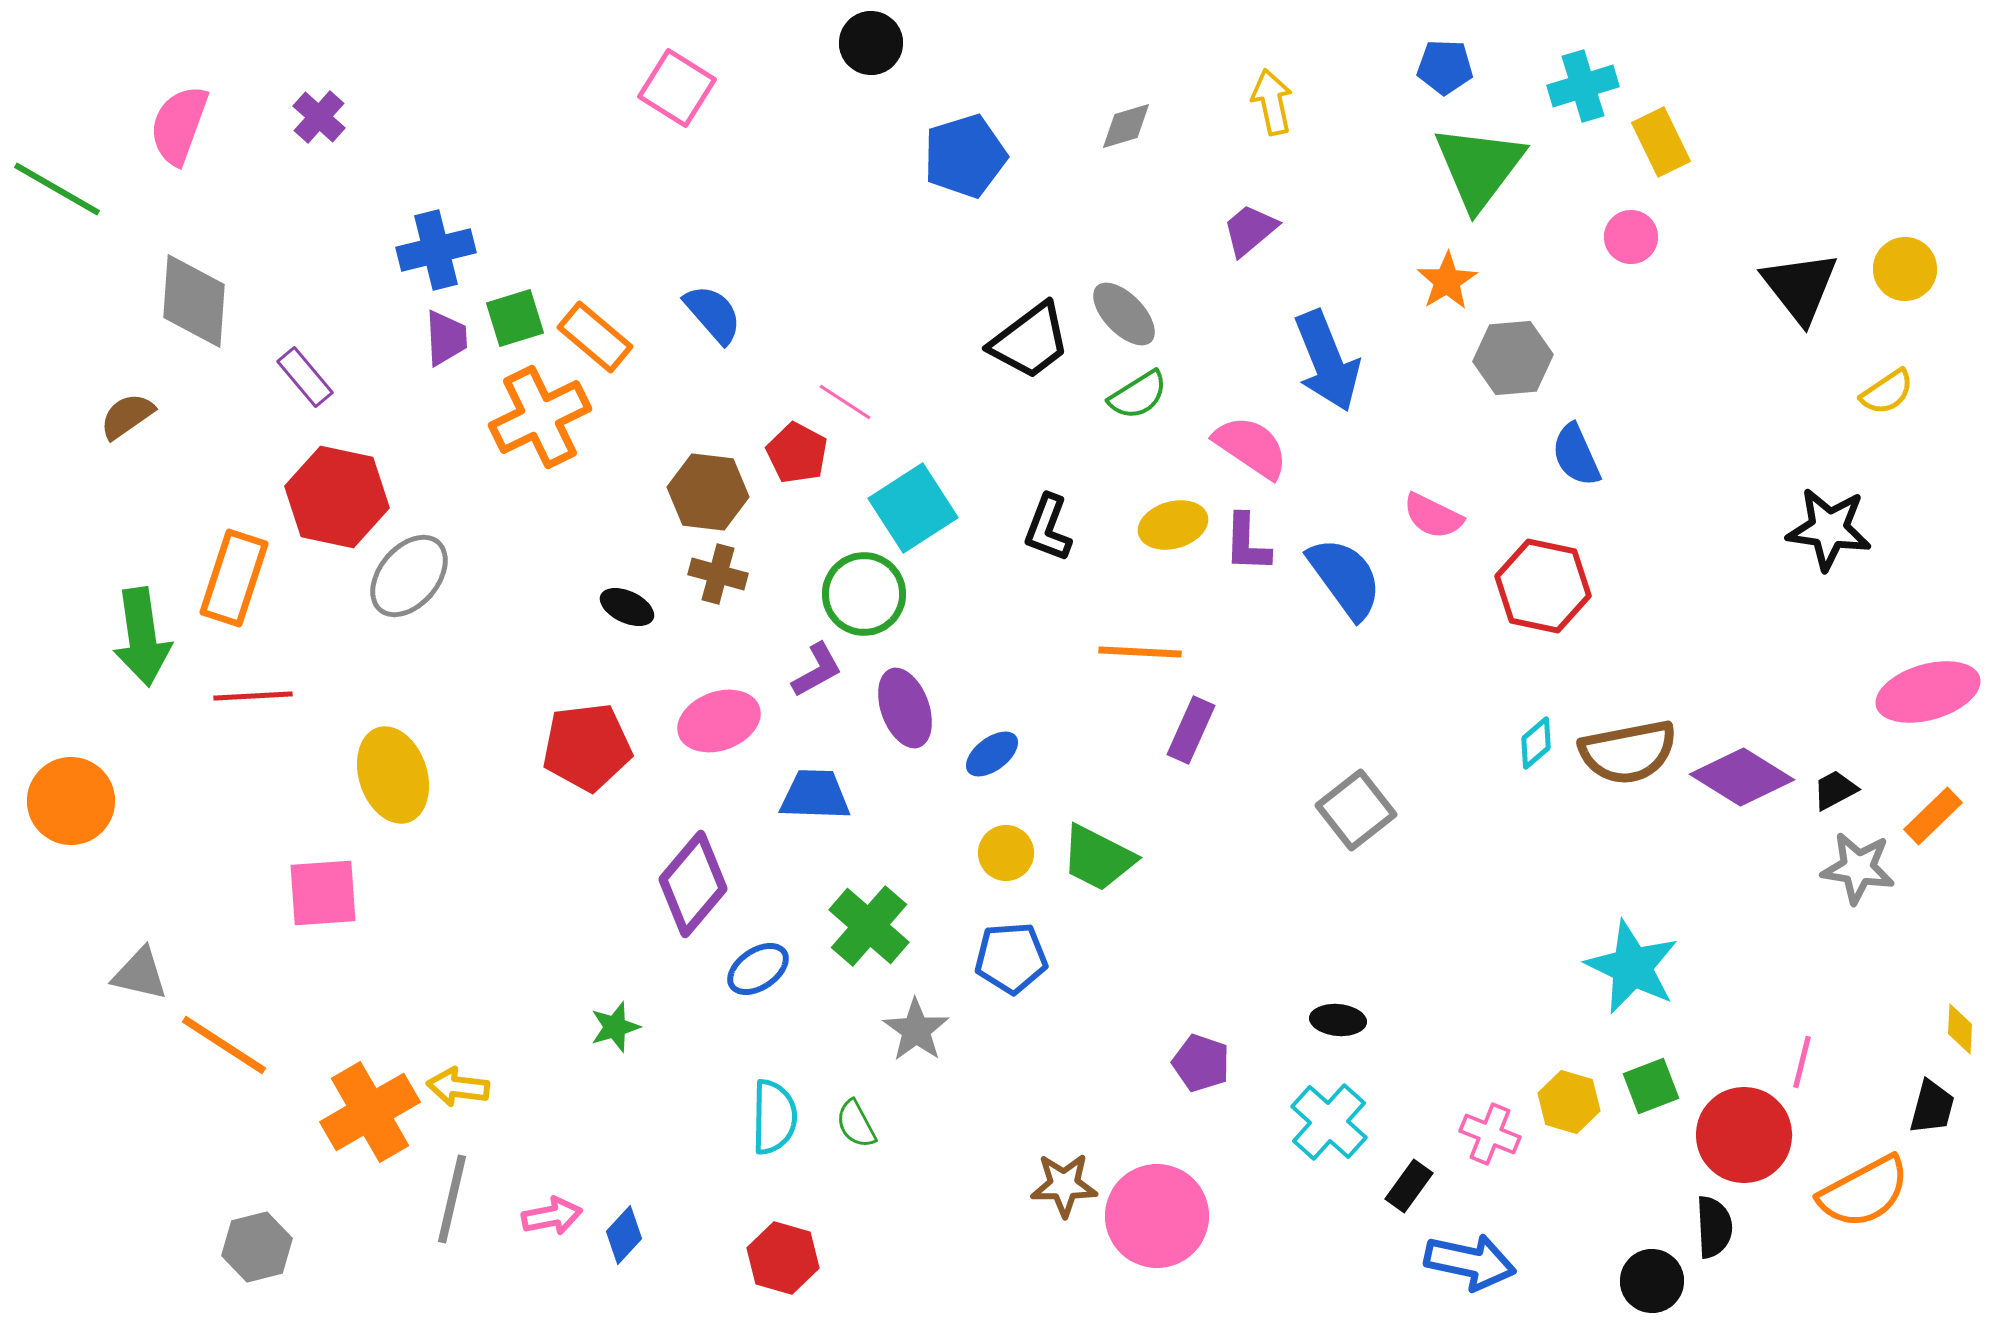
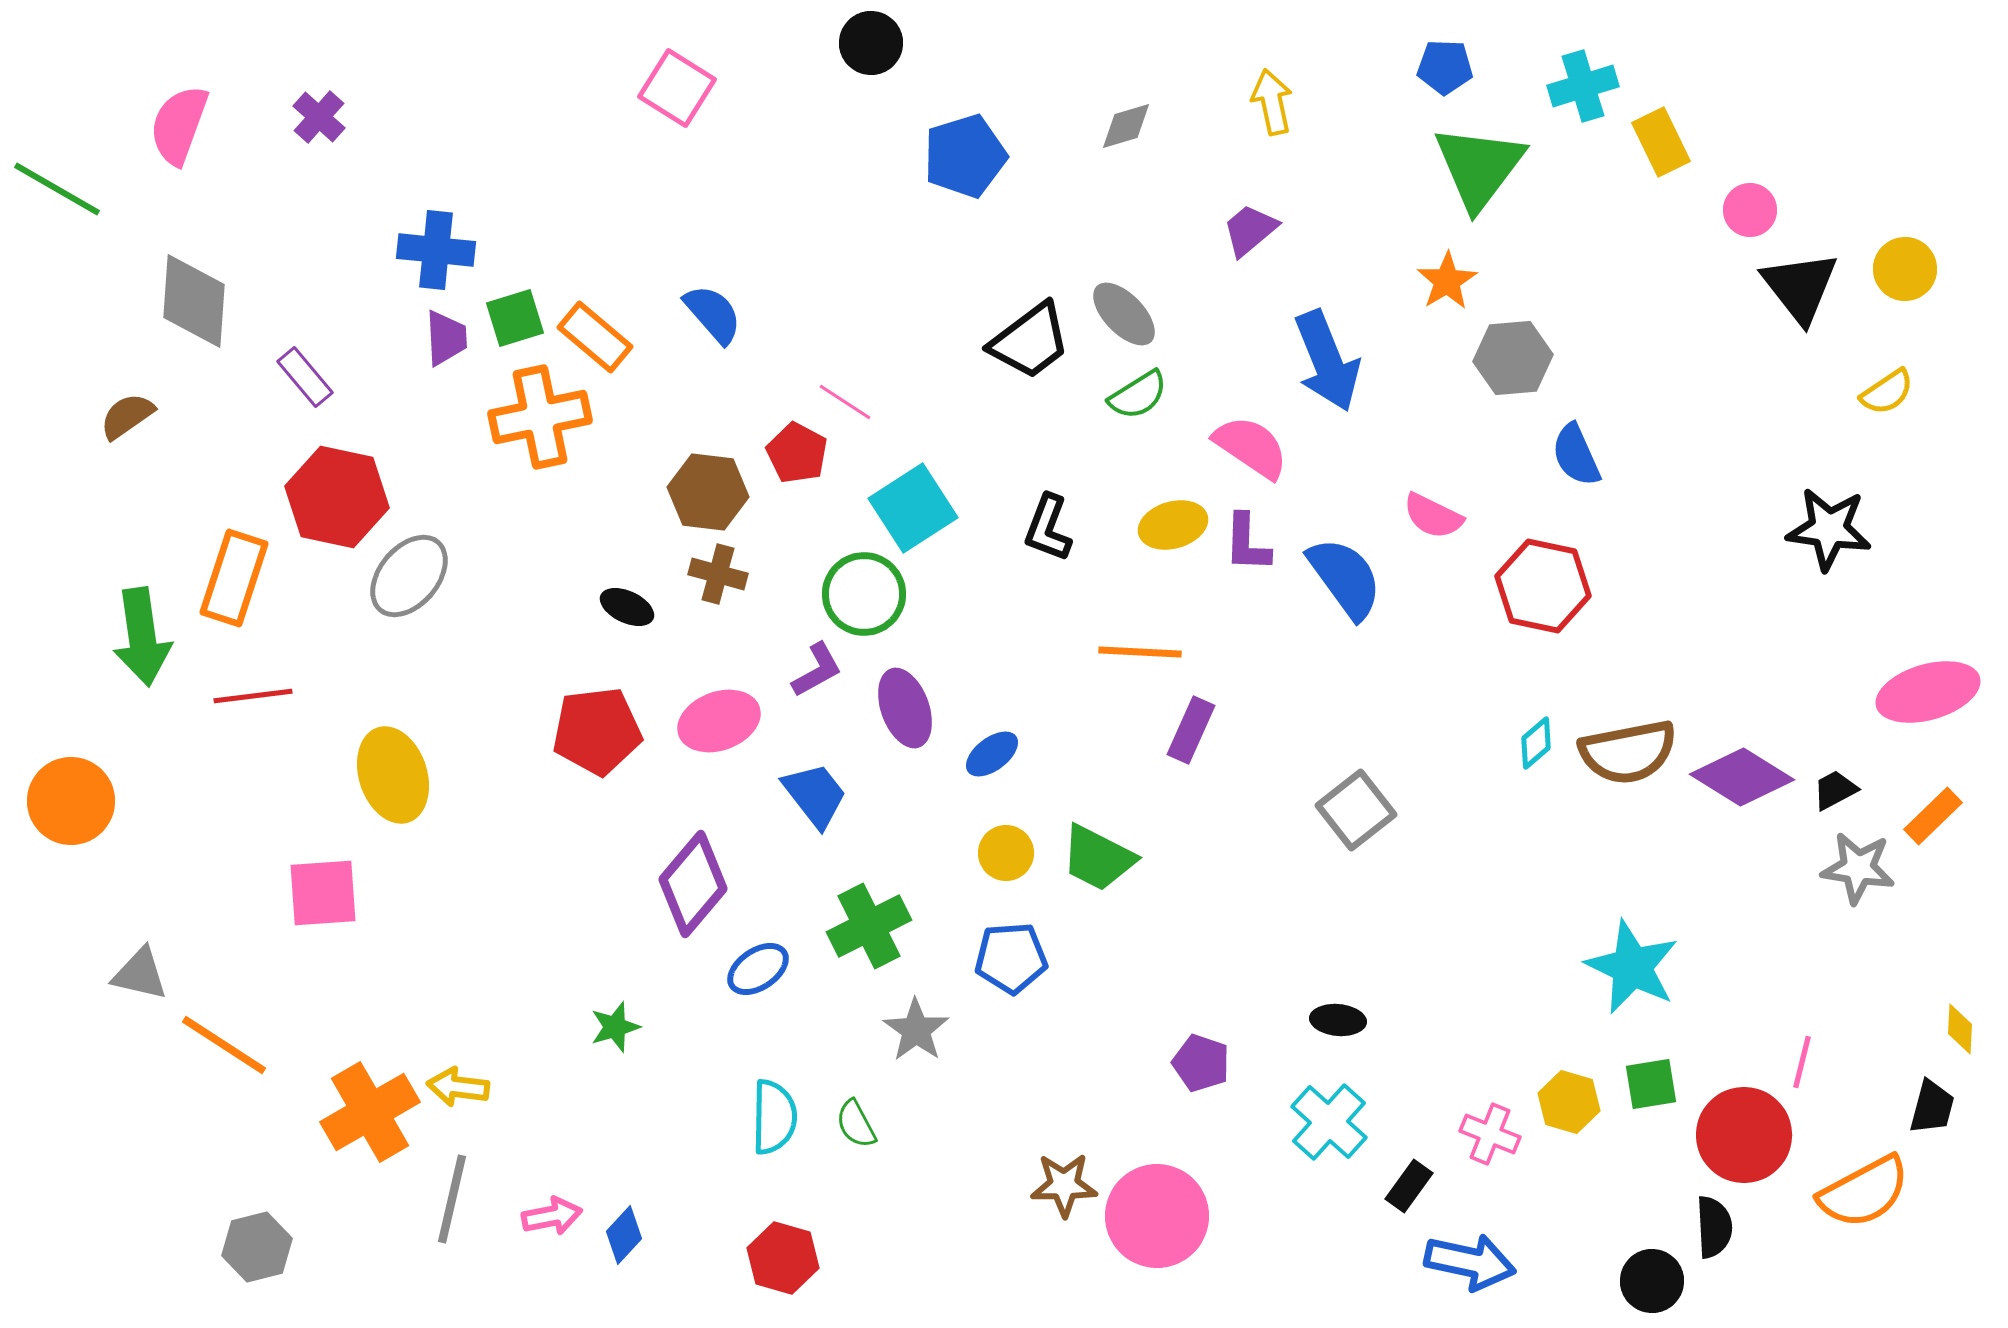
pink circle at (1631, 237): moved 119 px right, 27 px up
blue cross at (436, 250): rotated 20 degrees clockwise
orange cross at (540, 417): rotated 14 degrees clockwise
red line at (253, 696): rotated 4 degrees counterclockwise
red pentagon at (587, 747): moved 10 px right, 16 px up
blue trapezoid at (815, 795): rotated 50 degrees clockwise
green cross at (869, 926): rotated 22 degrees clockwise
green square at (1651, 1086): moved 2 px up; rotated 12 degrees clockwise
